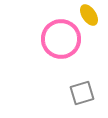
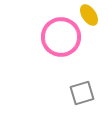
pink circle: moved 2 px up
